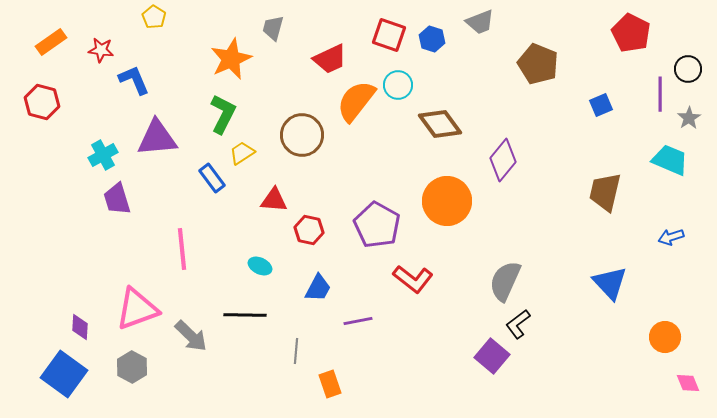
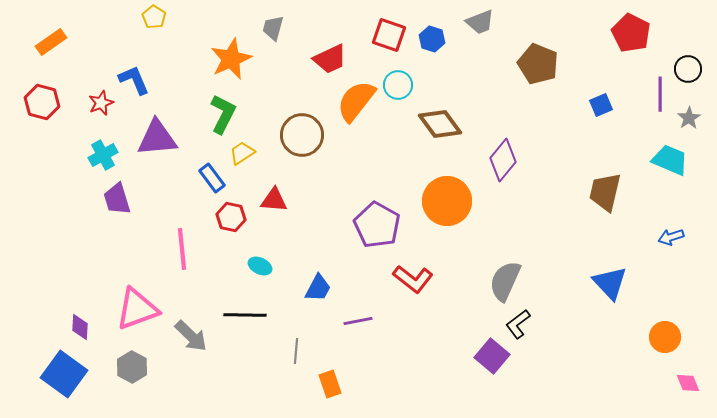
red star at (101, 50): moved 53 px down; rotated 30 degrees counterclockwise
red hexagon at (309, 230): moved 78 px left, 13 px up
